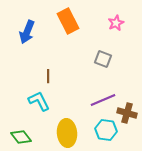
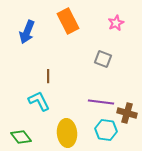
purple line: moved 2 px left, 2 px down; rotated 30 degrees clockwise
